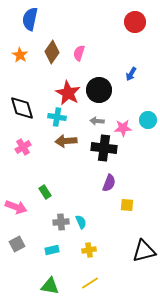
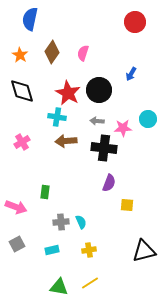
pink semicircle: moved 4 px right
black diamond: moved 17 px up
cyan circle: moved 1 px up
pink cross: moved 1 px left, 5 px up
green rectangle: rotated 40 degrees clockwise
green triangle: moved 9 px right, 1 px down
